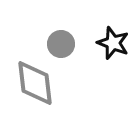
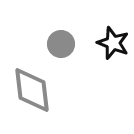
gray diamond: moved 3 px left, 7 px down
